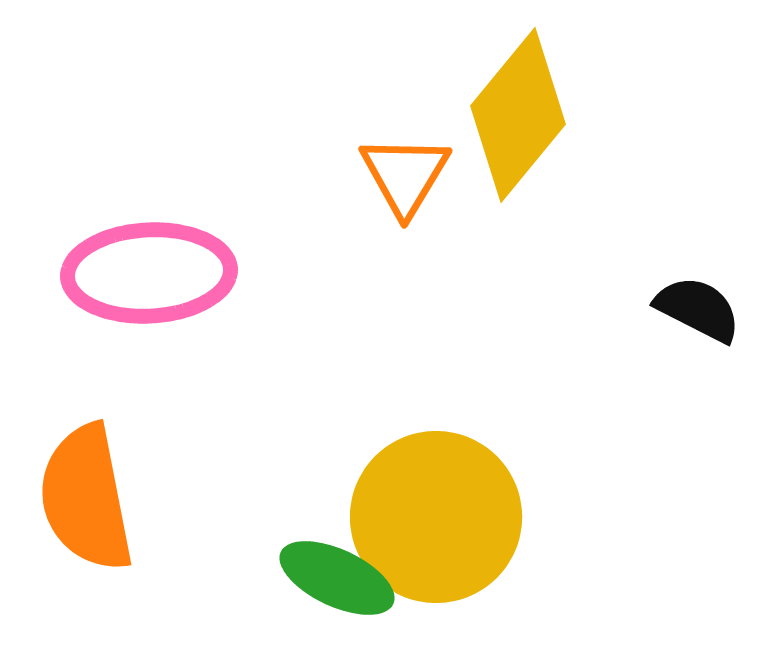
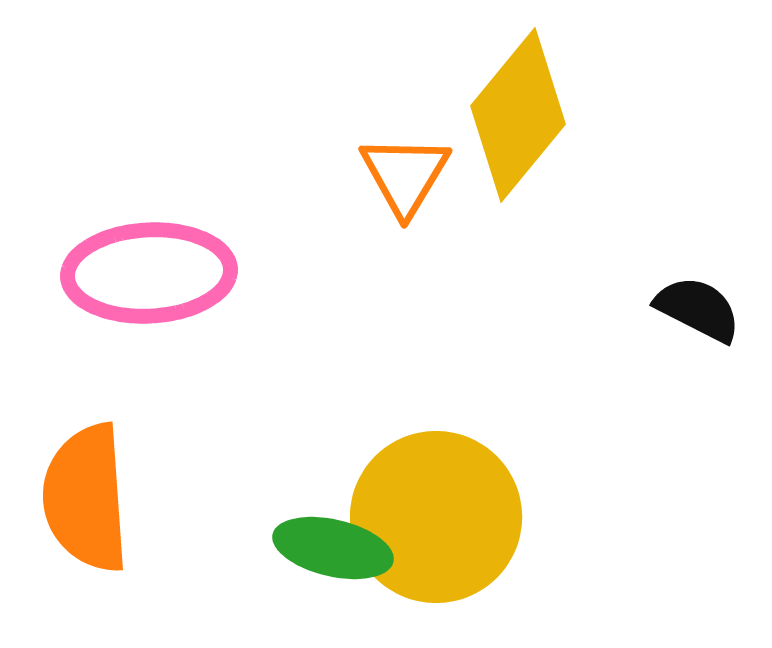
orange semicircle: rotated 7 degrees clockwise
green ellipse: moved 4 px left, 30 px up; rotated 12 degrees counterclockwise
